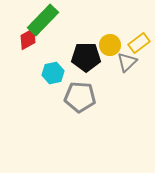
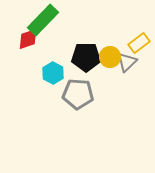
red diamond: rotated 10 degrees clockwise
yellow circle: moved 12 px down
cyan hexagon: rotated 20 degrees counterclockwise
gray pentagon: moved 2 px left, 3 px up
